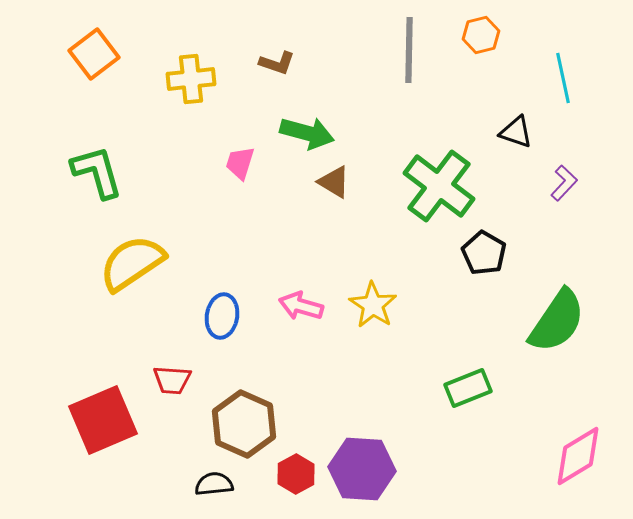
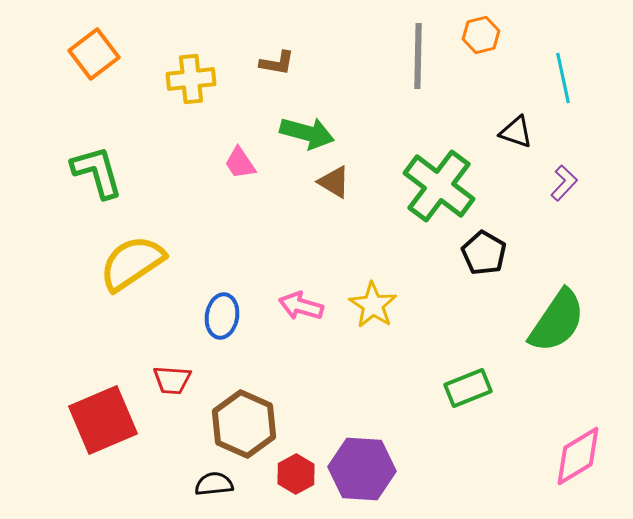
gray line: moved 9 px right, 6 px down
brown L-shape: rotated 9 degrees counterclockwise
pink trapezoid: rotated 51 degrees counterclockwise
